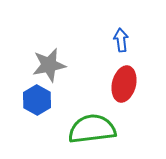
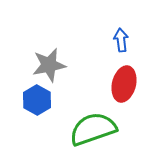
green semicircle: moved 1 px right; rotated 12 degrees counterclockwise
